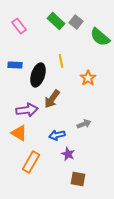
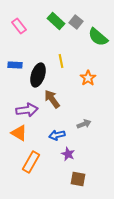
green semicircle: moved 2 px left
brown arrow: rotated 108 degrees clockwise
